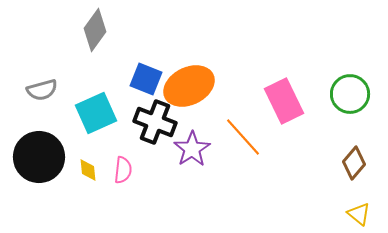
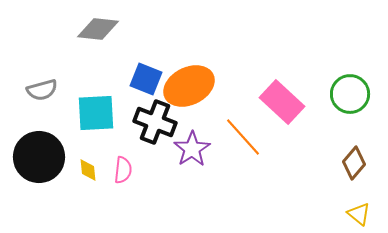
gray diamond: moved 3 px right, 1 px up; rotated 60 degrees clockwise
pink rectangle: moved 2 px left, 1 px down; rotated 21 degrees counterclockwise
cyan square: rotated 21 degrees clockwise
